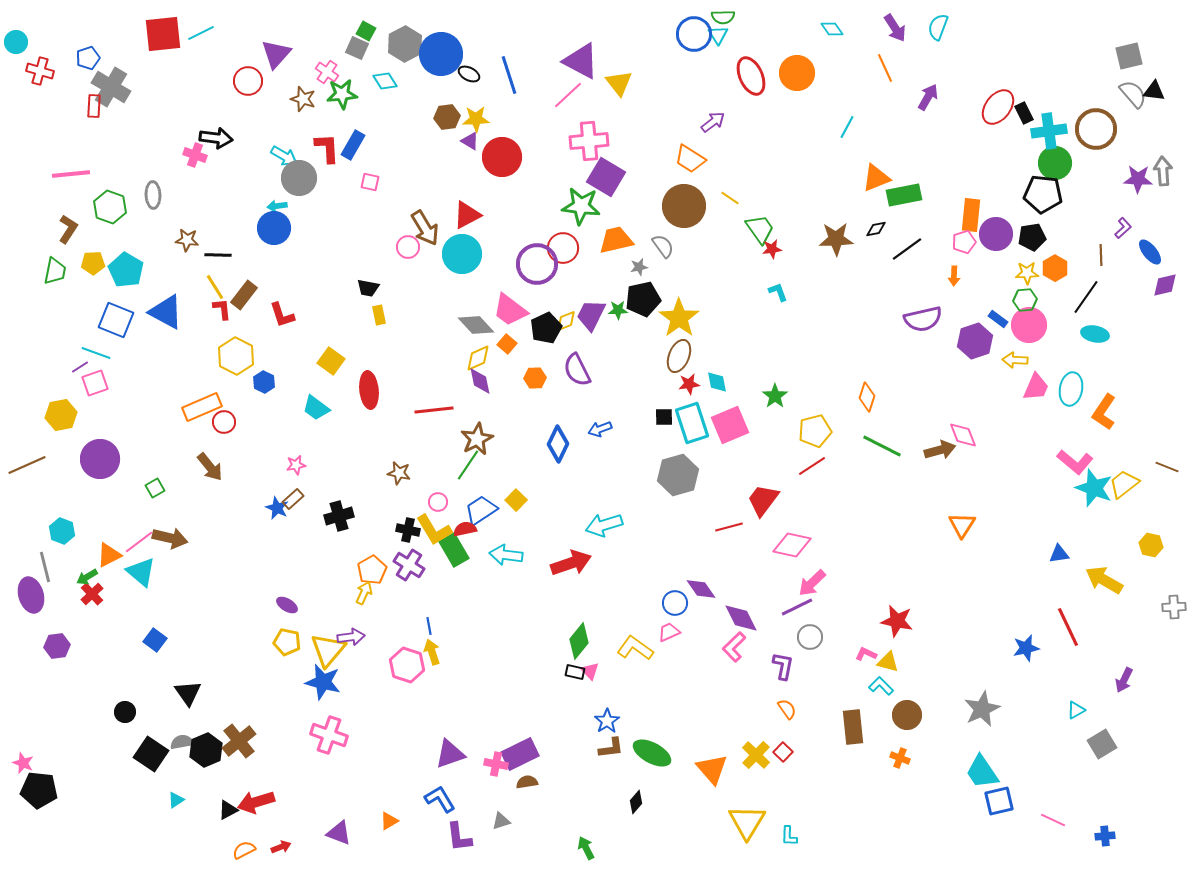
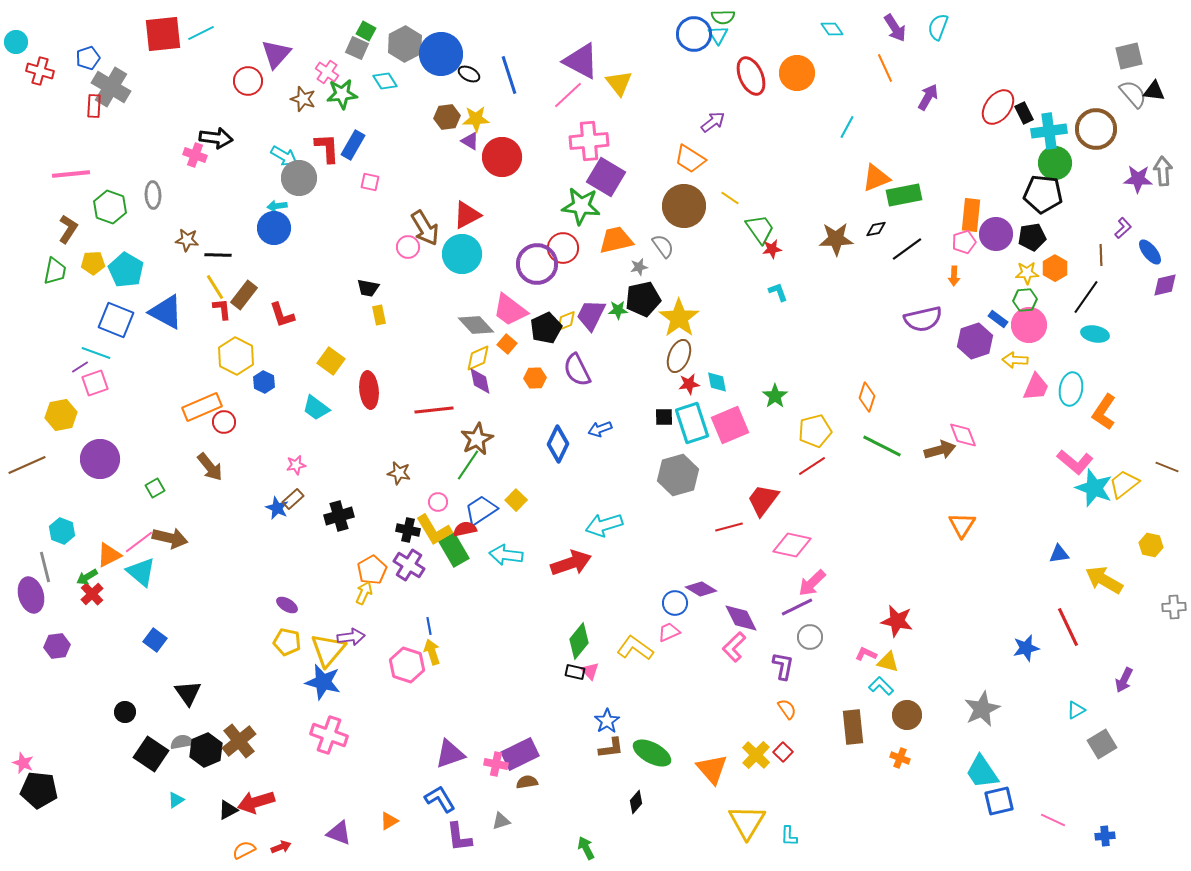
purple diamond at (701, 589): rotated 24 degrees counterclockwise
